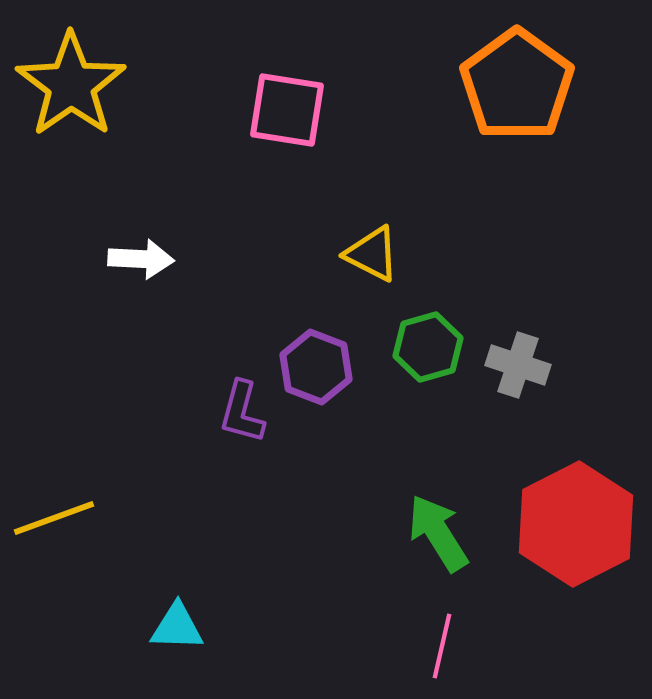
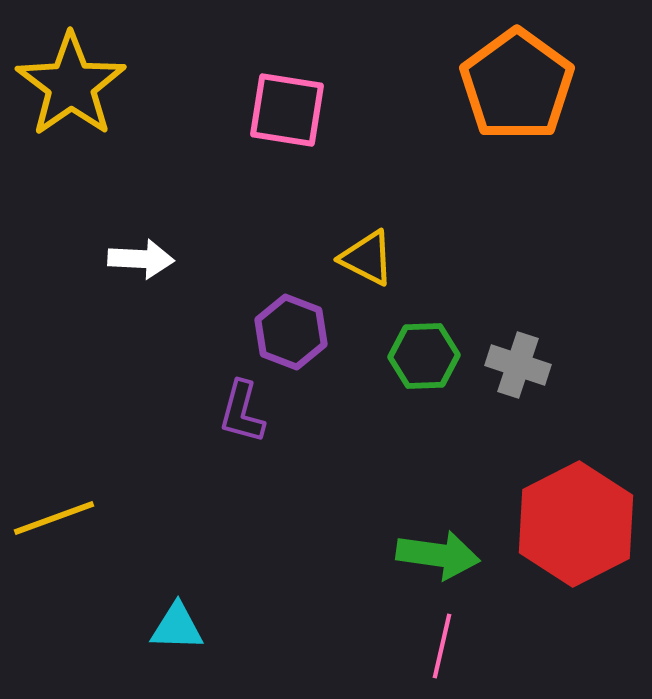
yellow triangle: moved 5 px left, 4 px down
green hexagon: moved 4 px left, 9 px down; rotated 14 degrees clockwise
purple hexagon: moved 25 px left, 35 px up
green arrow: moved 22 px down; rotated 130 degrees clockwise
